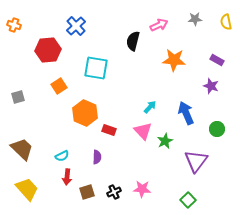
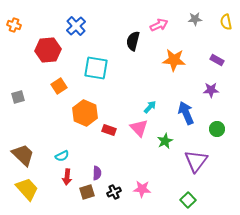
purple star: moved 4 px down; rotated 21 degrees counterclockwise
pink triangle: moved 4 px left, 3 px up
brown trapezoid: moved 1 px right, 6 px down
purple semicircle: moved 16 px down
